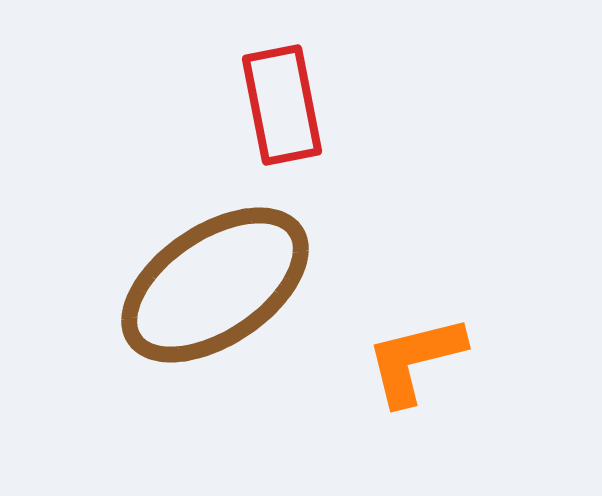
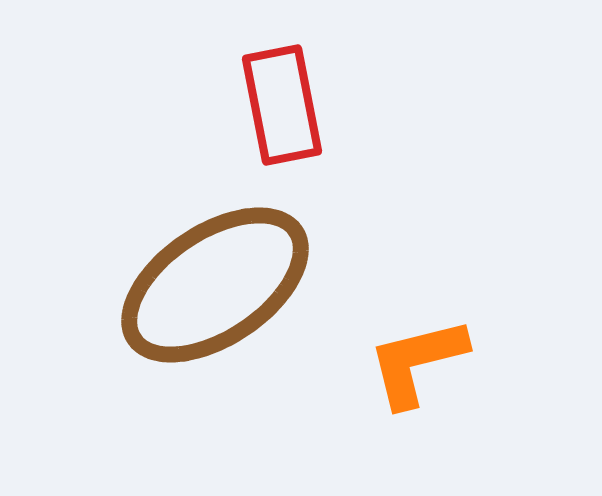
orange L-shape: moved 2 px right, 2 px down
